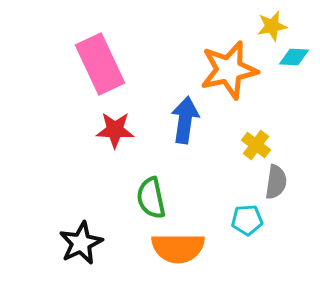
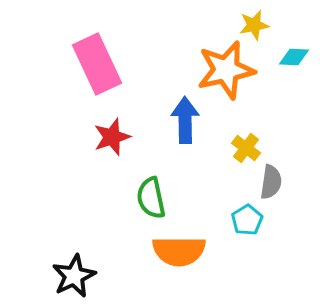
yellow star: moved 18 px left, 1 px up
pink rectangle: moved 3 px left
orange star: moved 3 px left
blue arrow: rotated 9 degrees counterclockwise
red star: moved 3 px left, 7 px down; rotated 21 degrees counterclockwise
yellow cross: moved 10 px left, 3 px down
gray semicircle: moved 5 px left
cyan pentagon: rotated 28 degrees counterclockwise
black star: moved 7 px left, 33 px down
orange semicircle: moved 1 px right, 3 px down
